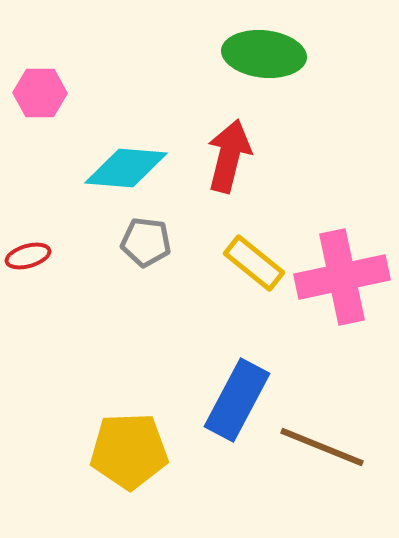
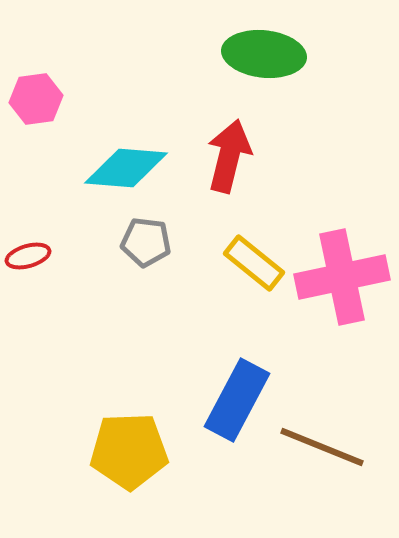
pink hexagon: moved 4 px left, 6 px down; rotated 9 degrees counterclockwise
